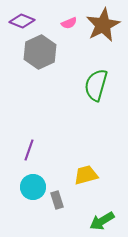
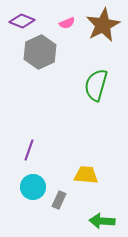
pink semicircle: moved 2 px left
yellow trapezoid: rotated 20 degrees clockwise
gray rectangle: moved 2 px right; rotated 42 degrees clockwise
green arrow: rotated 35 degrees clockwise
